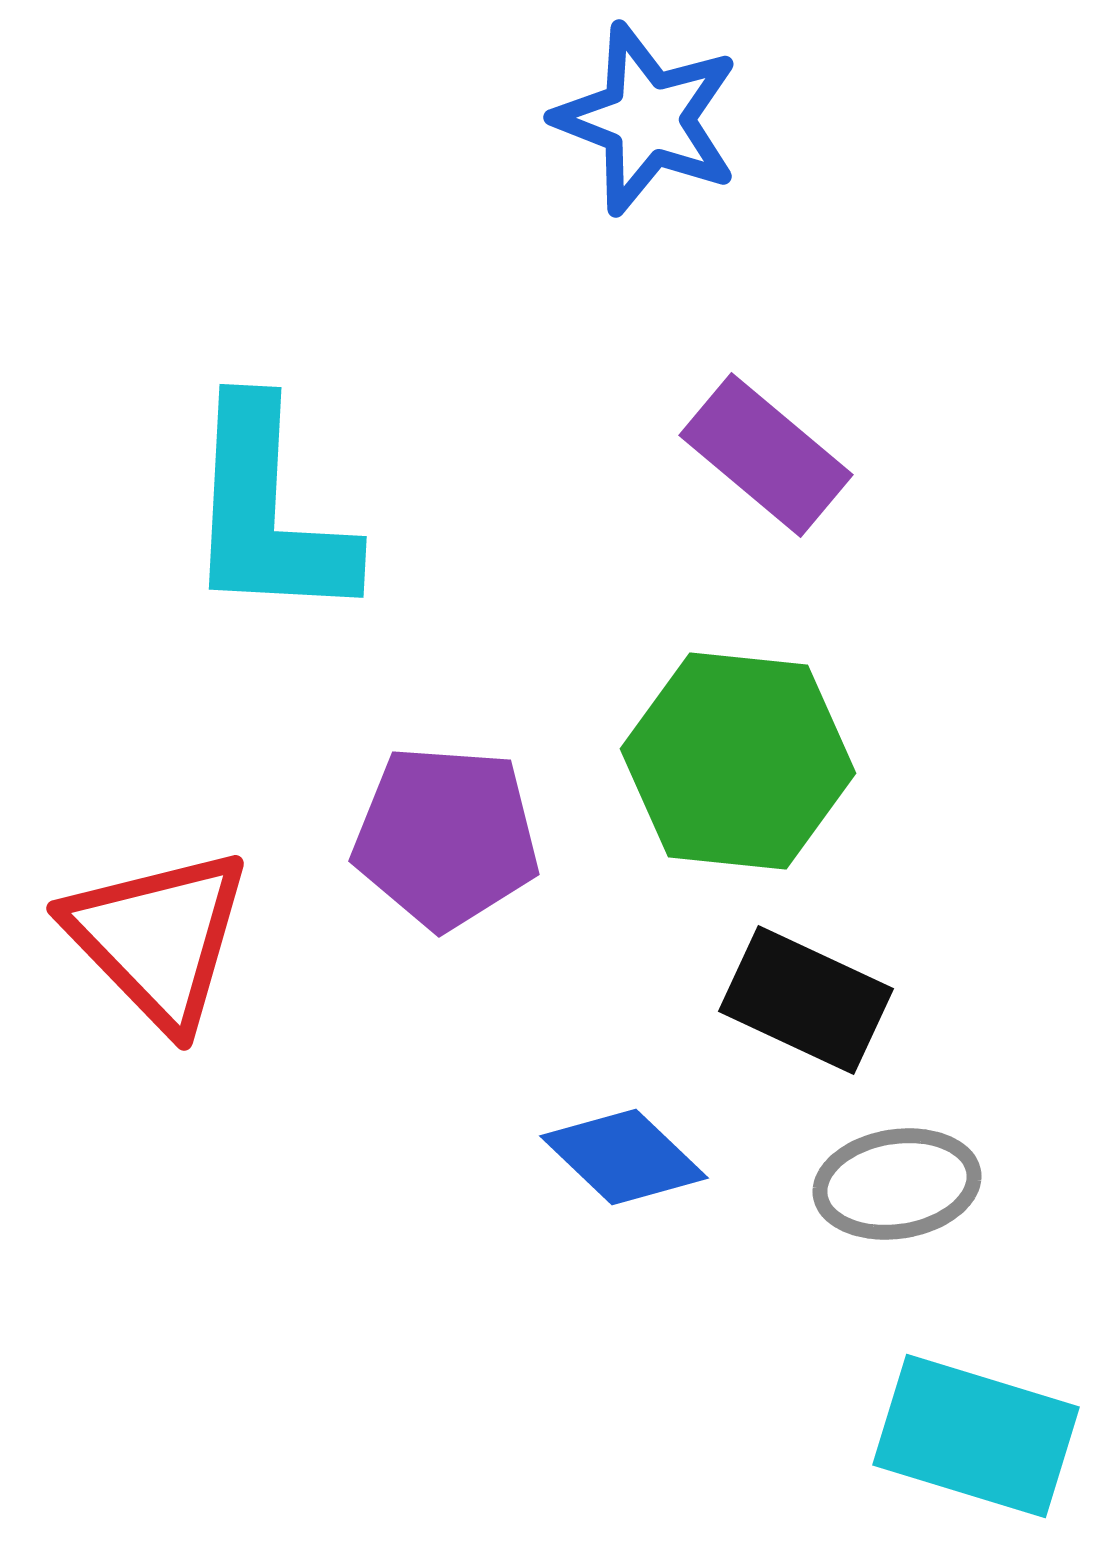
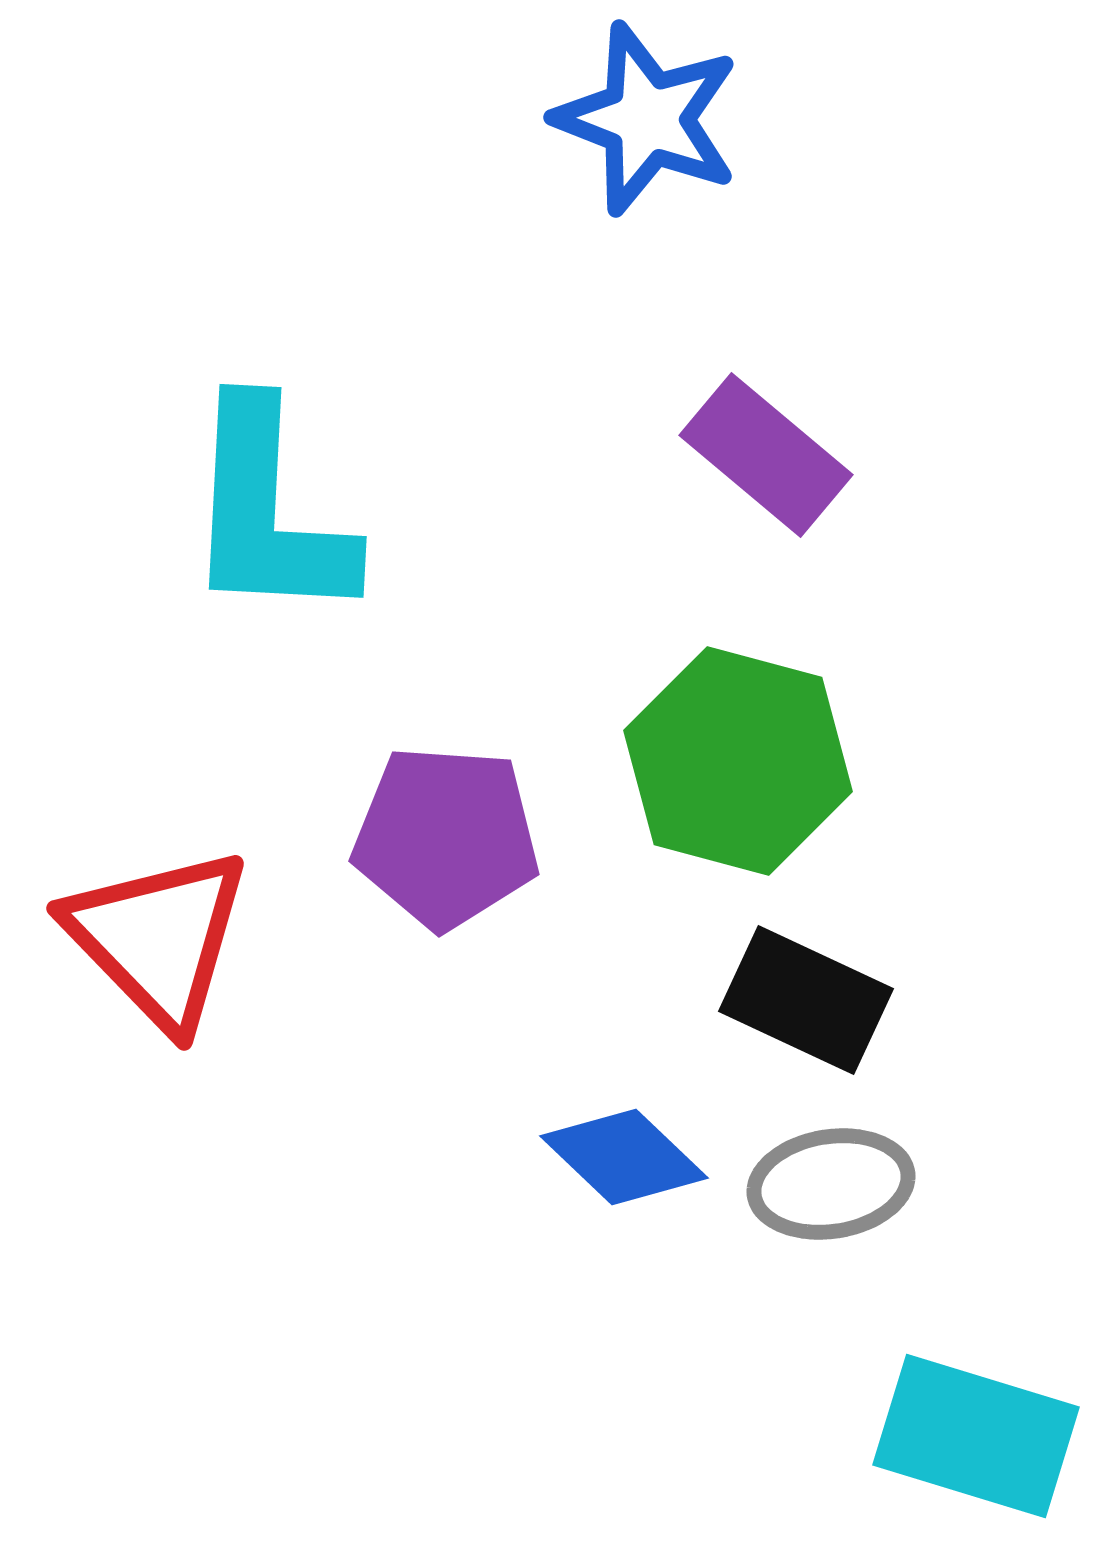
green hexagon: rotated 9 degrees clockwise
gray ellipse: moved 66 px left
